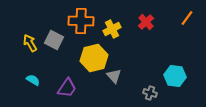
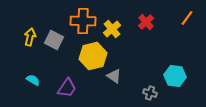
orange cross: moved 2 px right
yellow cross: rotated 12 degrees counterclockwise
yellow arrow: moved 6 px up; rotated 42 degrees clockwise
yellow hexagon: moved 1 px left, 2 px up
gray triangle: rotated 14 degrees counterclockwise
